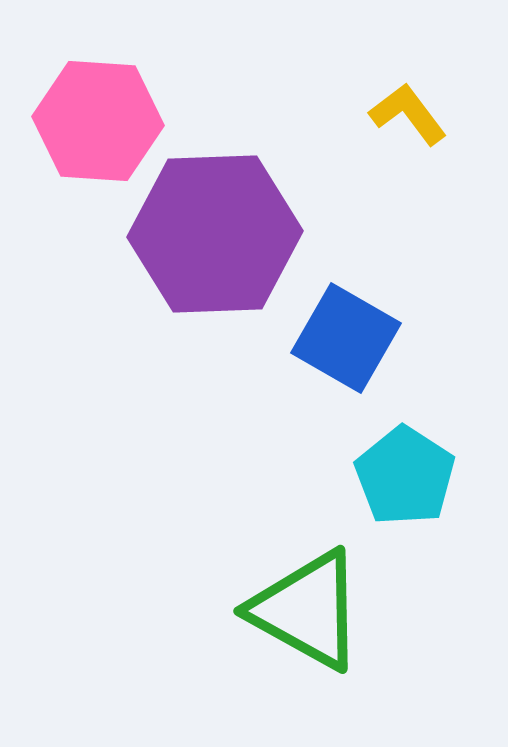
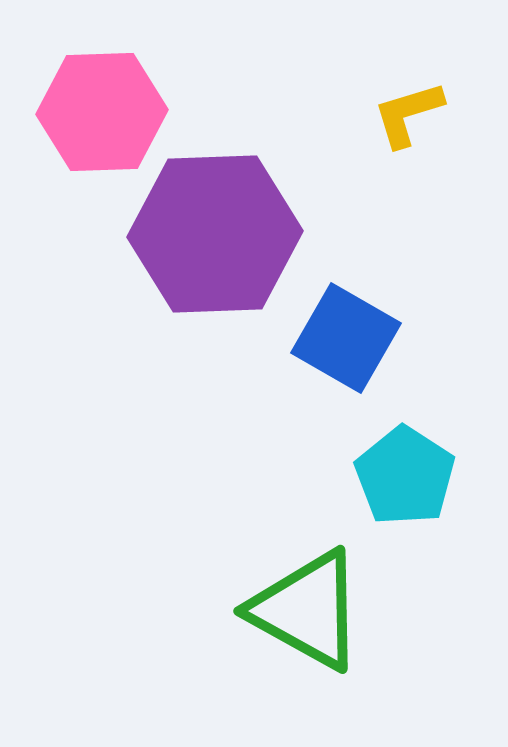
yellow L-shape: rotated 70 degrees counterclockwise
pink hexagon: moved 4 px right, 9 px up; rotated 6 degrees counterclockwise
